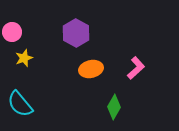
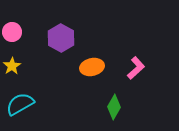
purple hexagon: moved 15 px left, 5 px down
yellow star: moved 12 px left, 8 px down; rotated 12 degrees counterclockwise
orange ellipse: moved 1 px right, 2 px up
cyan semicircle: rotated 100 degrees clockwise
